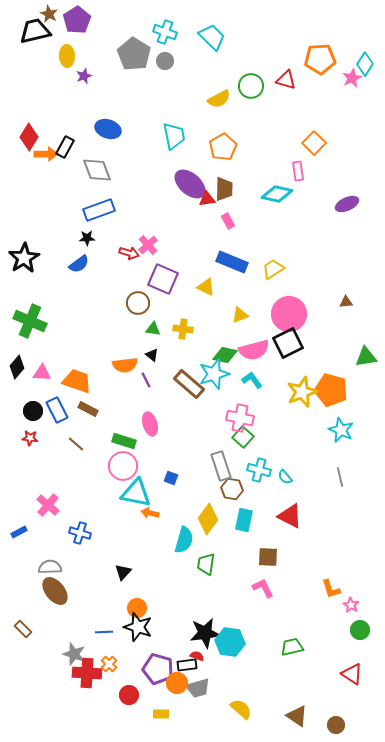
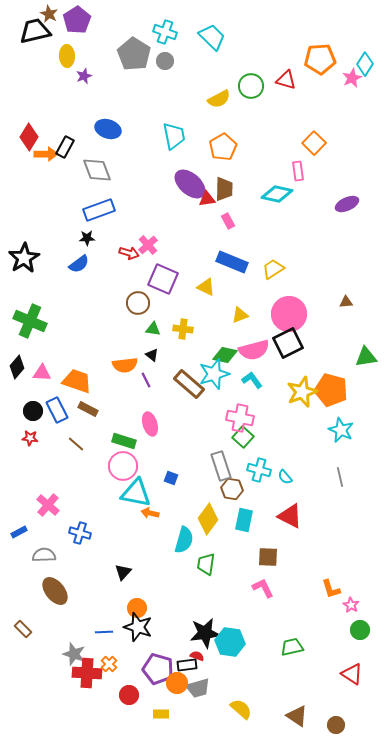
gray semicircle at (50, 567): moved 6 px left, 12 px up
